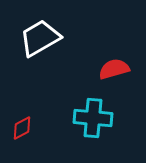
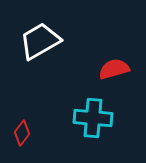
white trapezoid: moved 3 px down
red diamond: moved 5 px down; rotated 25 degrees counterclockwise
